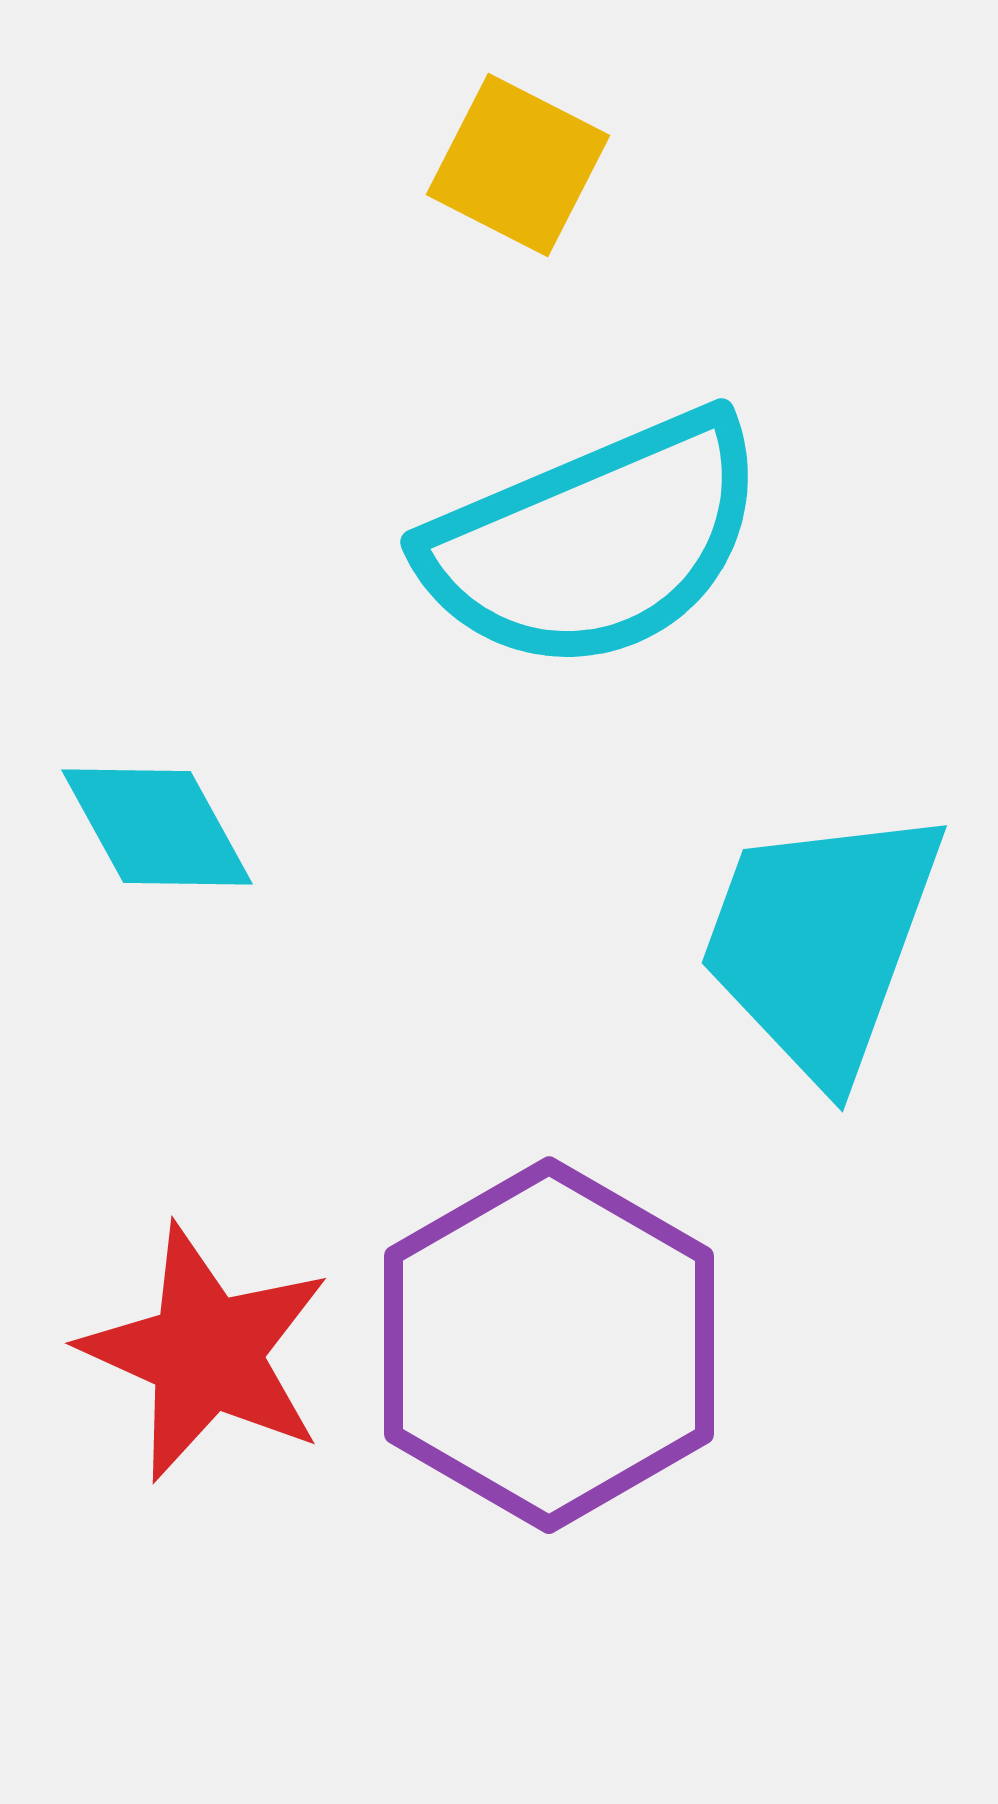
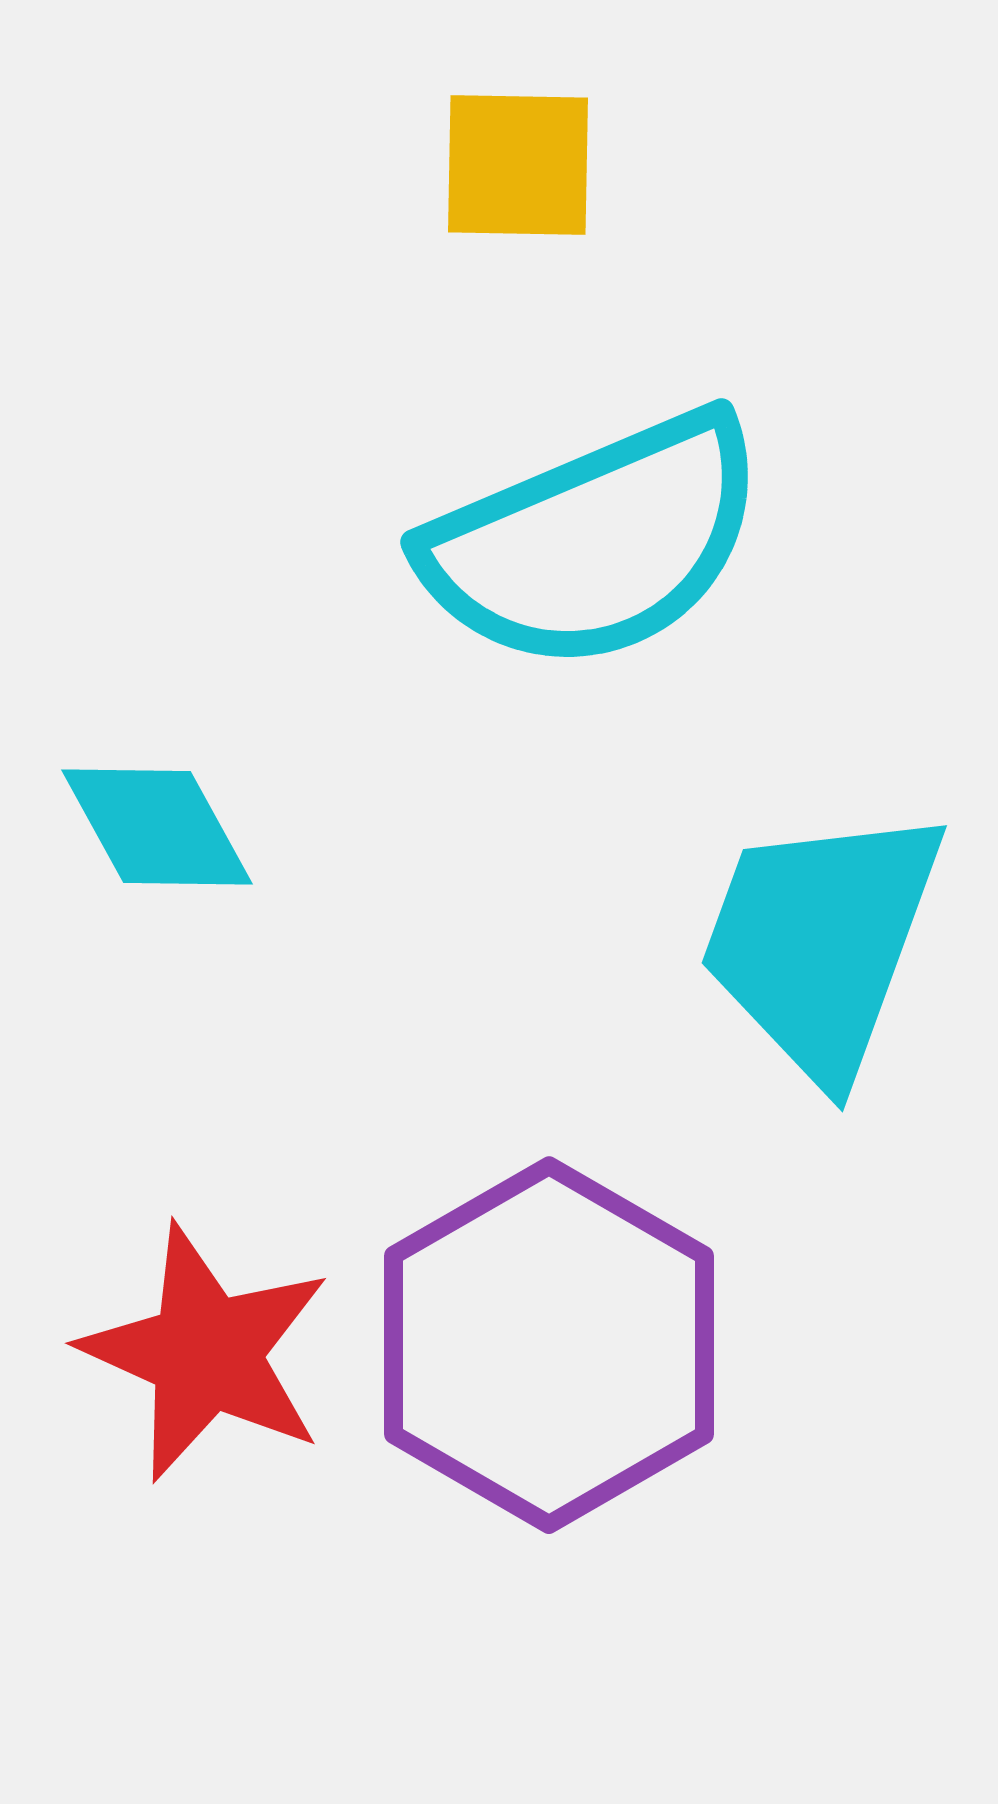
yellow square: rotated 26 degrees counterclockwise
